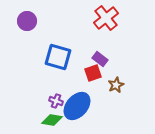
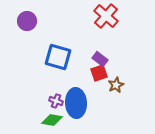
red cross: moved 2 px up; rotated 10 degrees counterclockwise
red square: moved 6 px right
blue ellipse: moved 1 px left, 3 px up; rotated 44 degrees counterclockwise
